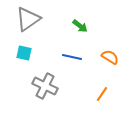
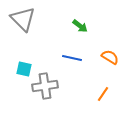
gray triangle: moved 5 px left; rotated 40 degrees counterclockwise
cyan square: moved 16 px down
blue line: moved 1 px down
gray cross: rotated 35 degrees counterclockwise
orange line: moved 1 px right
